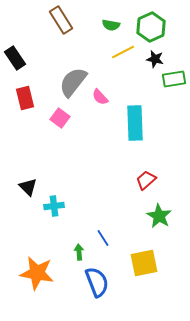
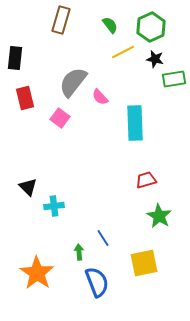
brown rectangle: rotated 48 degrees clockwise
green semicircle: moved 1 px left; rotated 138 degrees counterclockwise
black rectangle: rotated 40 degrees clockwise
red trapezoid: rotated 25 degrees clockwise
orange star: rotated 24 degrees clockwise
